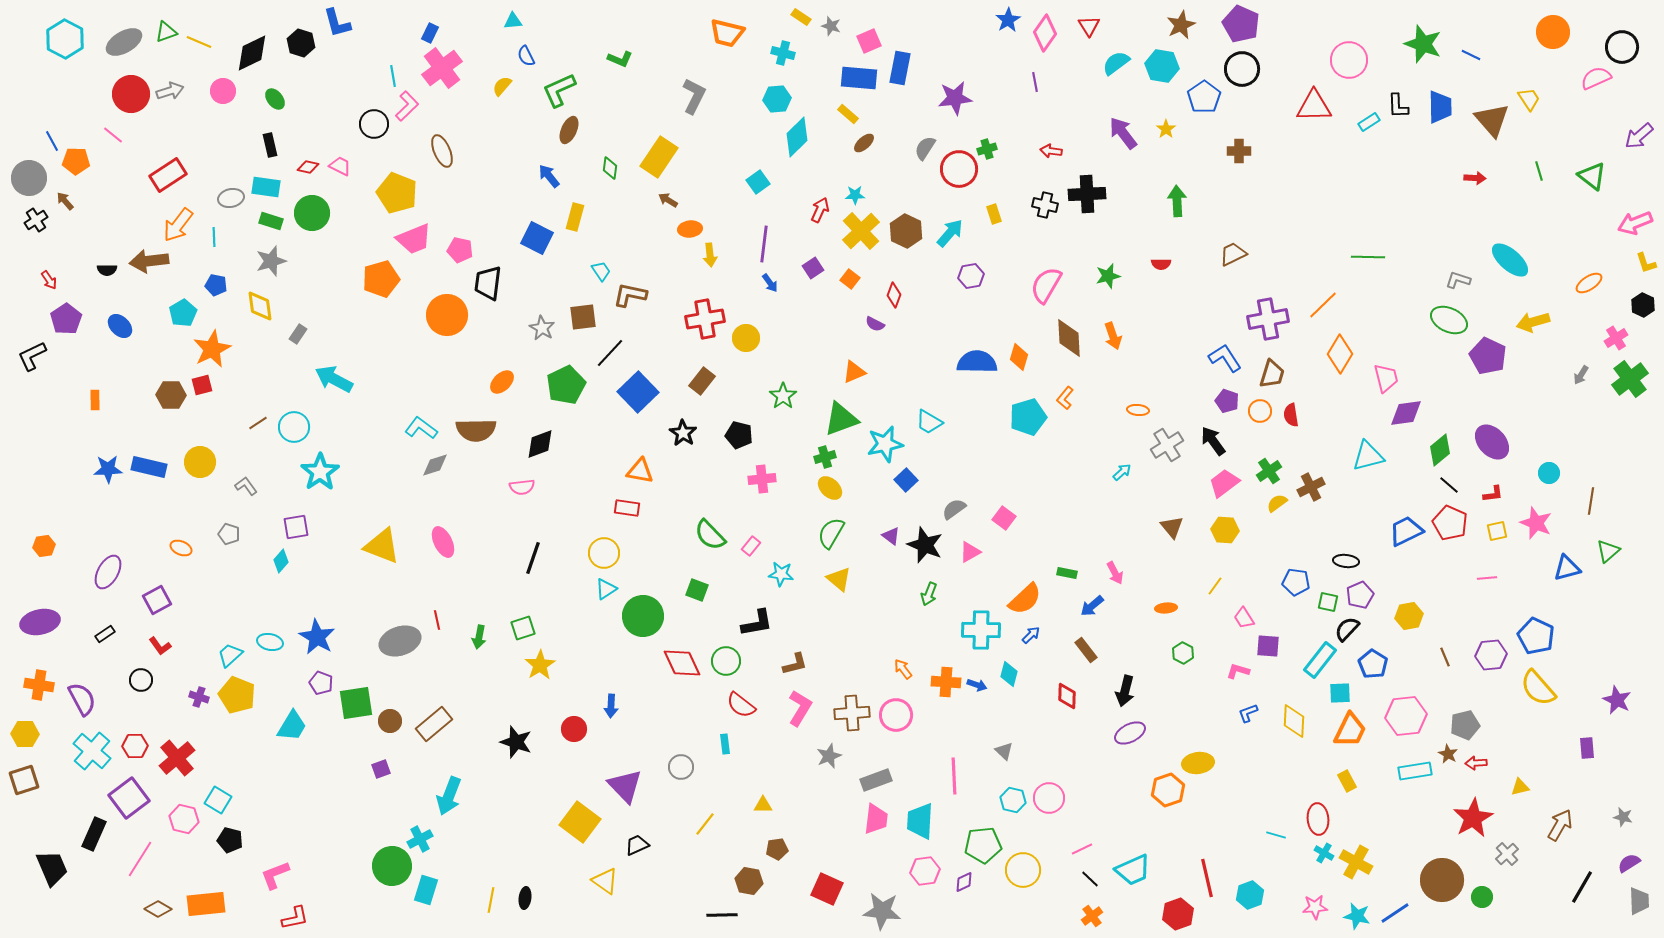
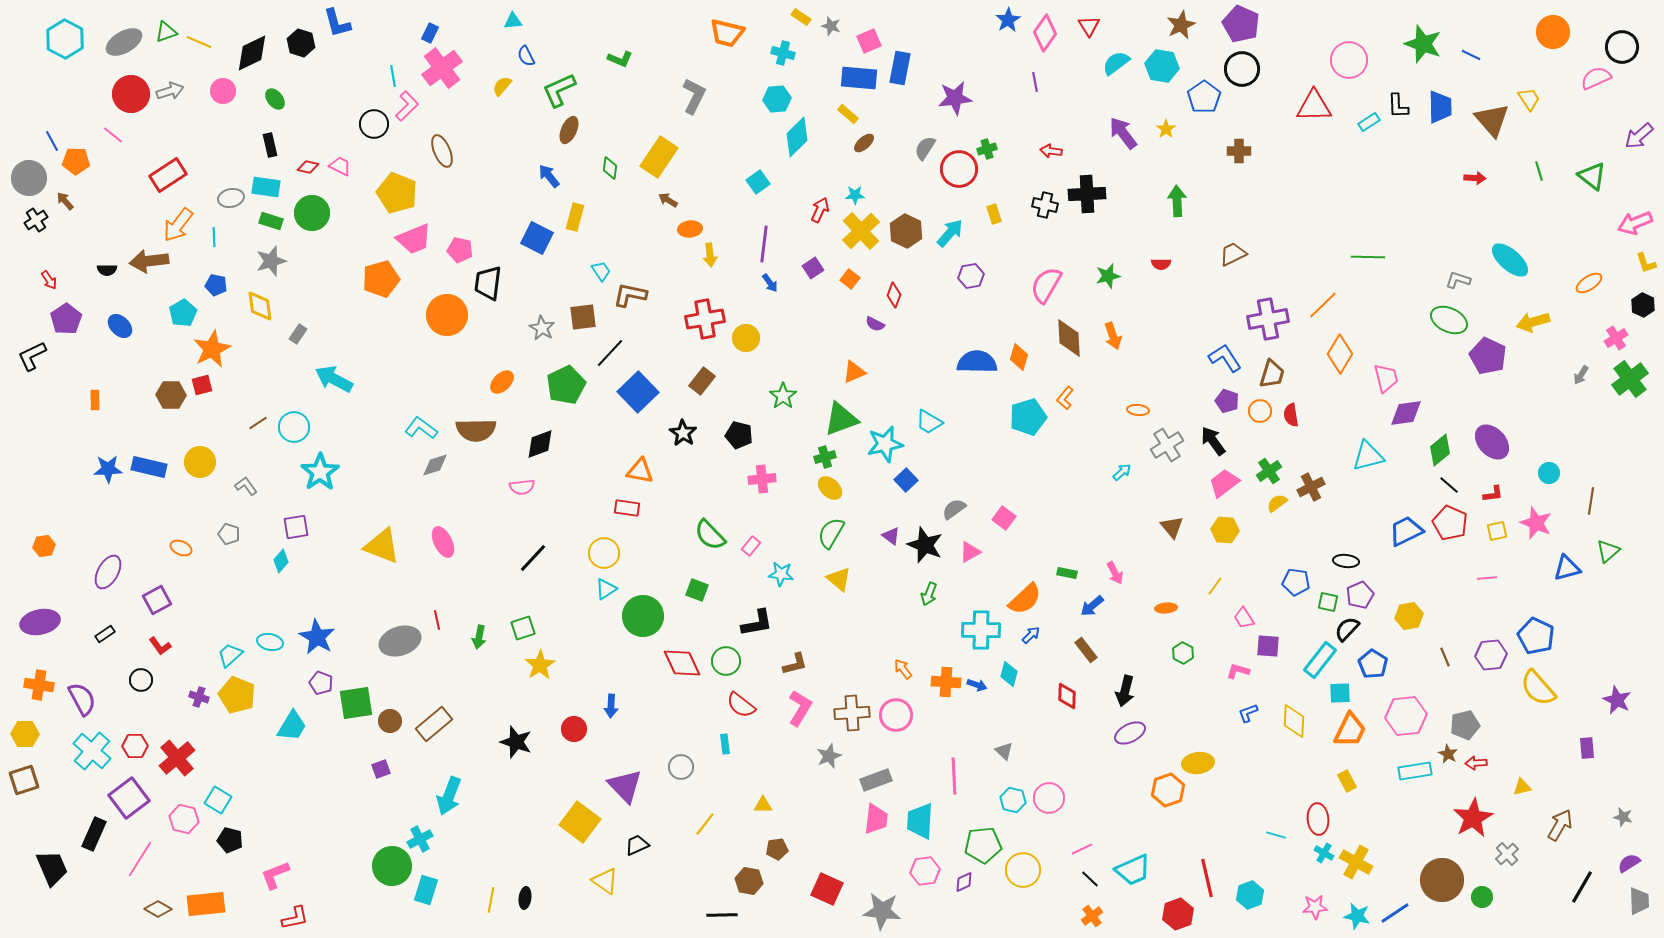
black line at (533, 558): rotated 24 degrees clockwise
yellow triangle at (1520, 787): moved 2 px right
